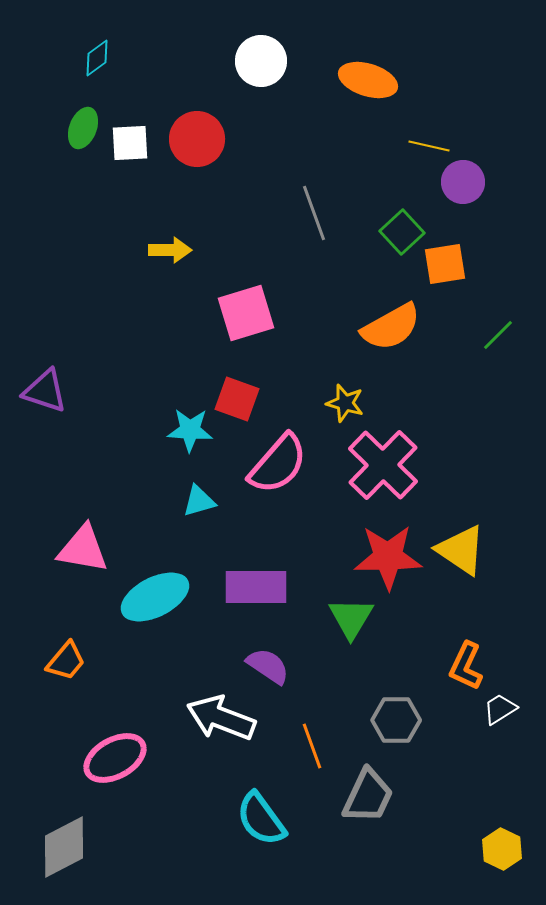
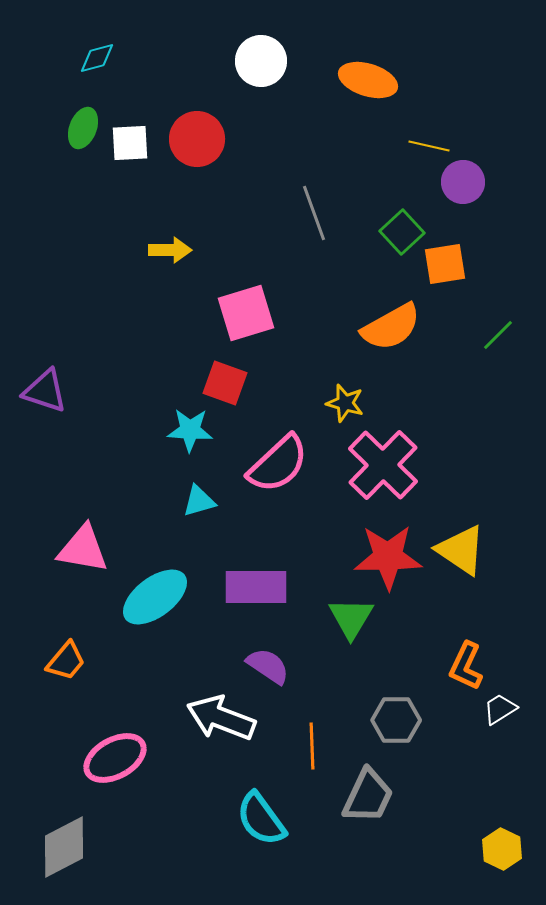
cyan diamond: rotated 21 degrees clockwise
red square: moved 12 px left, 16 px up
pink semicircle: rotated 6 degrees clockwise
cyan ellipse: rotated 10 degrees counterclockwise
orange line: rotated 18 degrees clockwise
